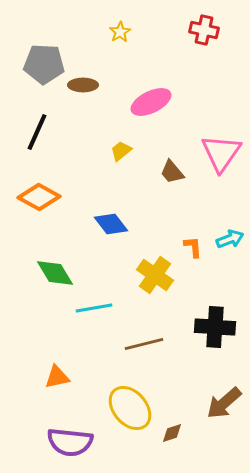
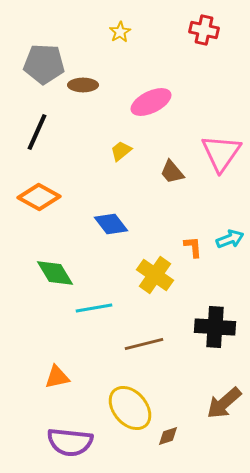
brown diamond: moved 4 px left, 3 px down
